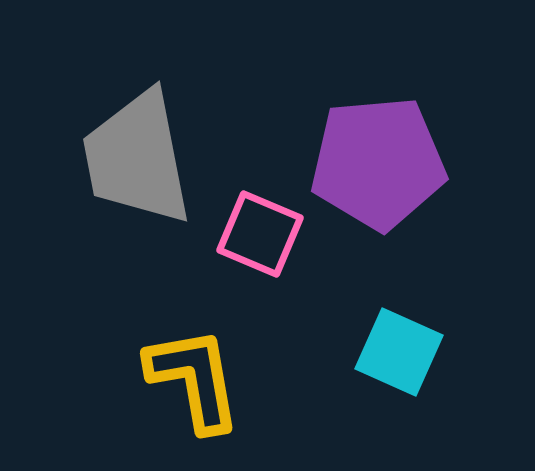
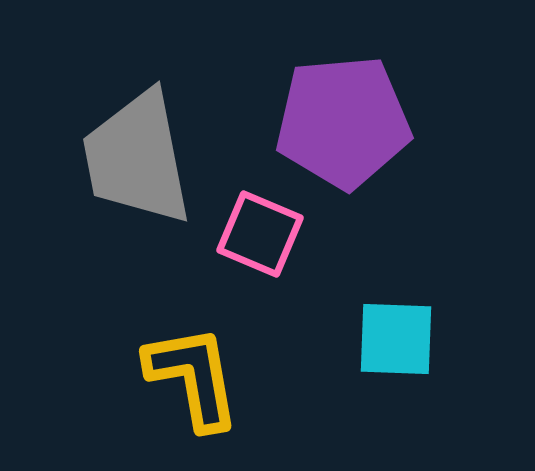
purple pentagon: moved 35 px left, 41 px up
cyan square: moved 3 px left, 13 px up; rotated 22 degrees counterclockwise
yellow L-shape: moved 1 px left, 2 px up
